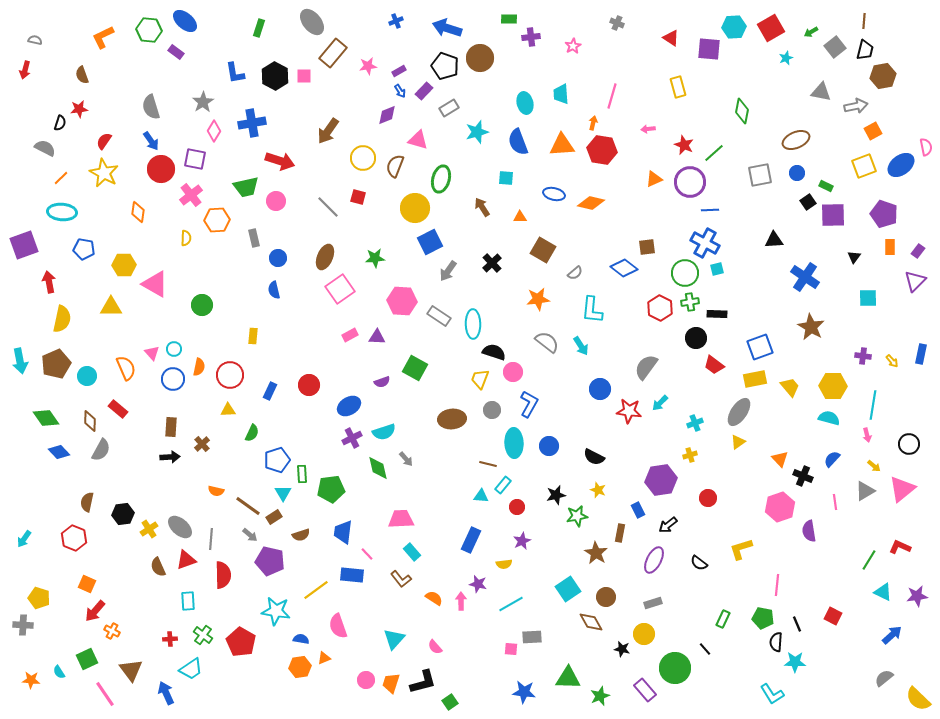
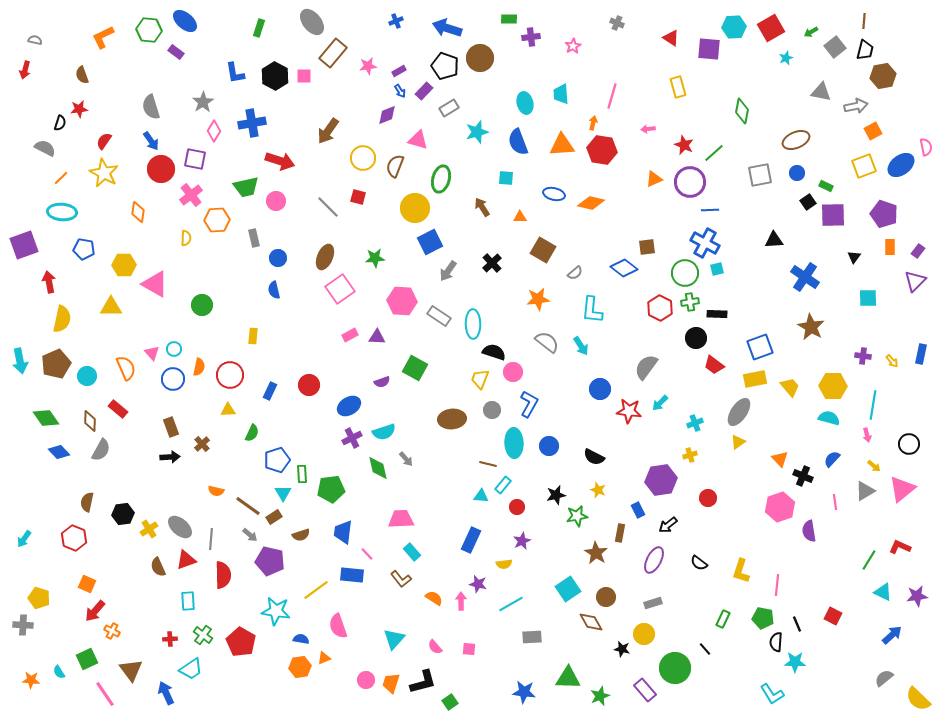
brown rectangle at (171, 427): rotated 24 degrees counterclockwise
yellow L-shape at (741, 549): moved 22 px down; rotated 55 degrees counterclockwise
pink square at (511, 649): moved 42 px left
